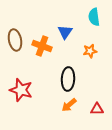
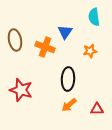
orange cross: moved 3 px right, 1 px down
